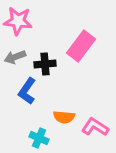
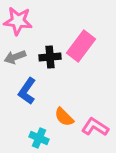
black cross: moved 5 px right, 7 px up
orange semicircle: rotated 40 degrees clockwise
